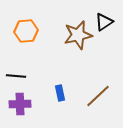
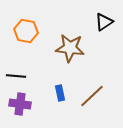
orange hexagon: rotated 15 degrees clockwise
brown star: moved 8 px left, 13 px down; rotated 20 degrees clockwise
brown line: moved 6 px left
purple cross: rotated 10 degrees clockwise
